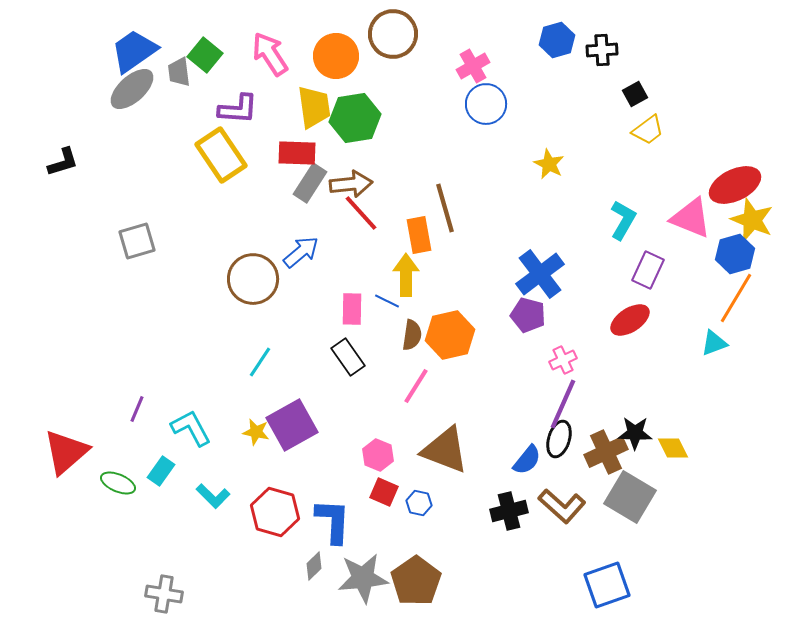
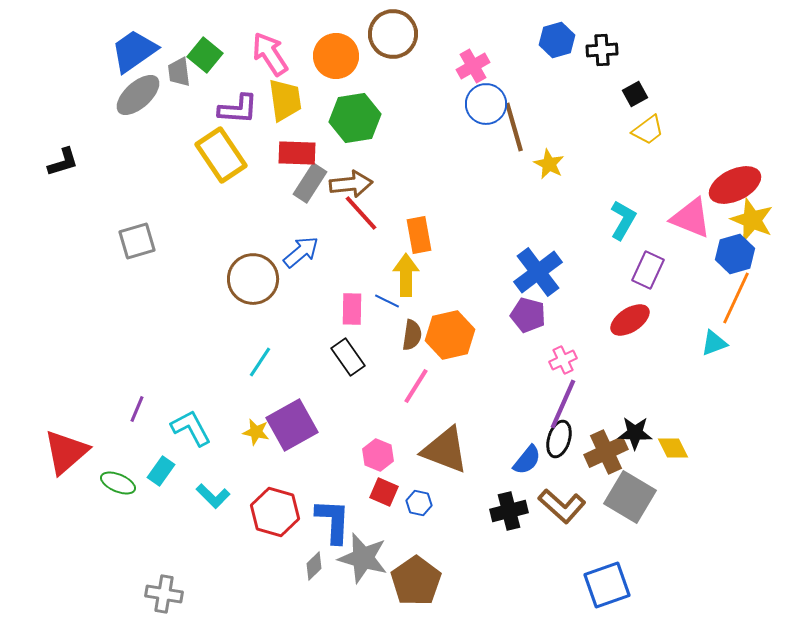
gray ellipse at (132, 89): moved 6 px right, 6 px down
yellow trapezoid at (314, 107): moved 29 px left, 7 px up
brown line at (445, 208): moved 69 px right, 81 px up
blue cross at (540, 274): moved 2 px left, 2 px up
orange line at (736, 298): rotated 6 degrees counterclockwise
gray star at (363, 578): moved 20 px up; rotated 21 degrees clockwise
